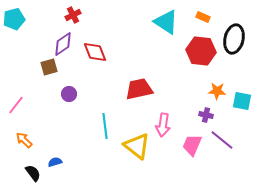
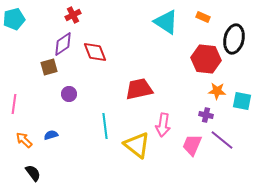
red hexagon: moved 5 px right, 8 px down
pink line: moved 2 px left, 1 px up; rotated 30 degrees counterclockwise
yellow triangle: moved 1 px up
blue semicircle: moved 4 px left, 27 px up
